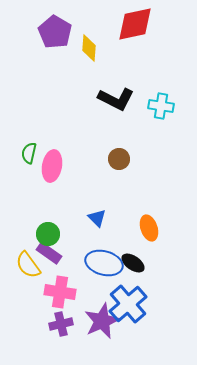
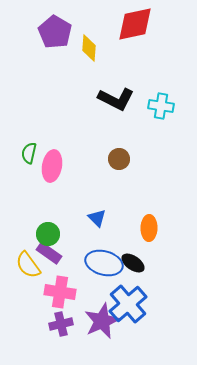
orange ellipse: rotated 20 degrees clockwise
